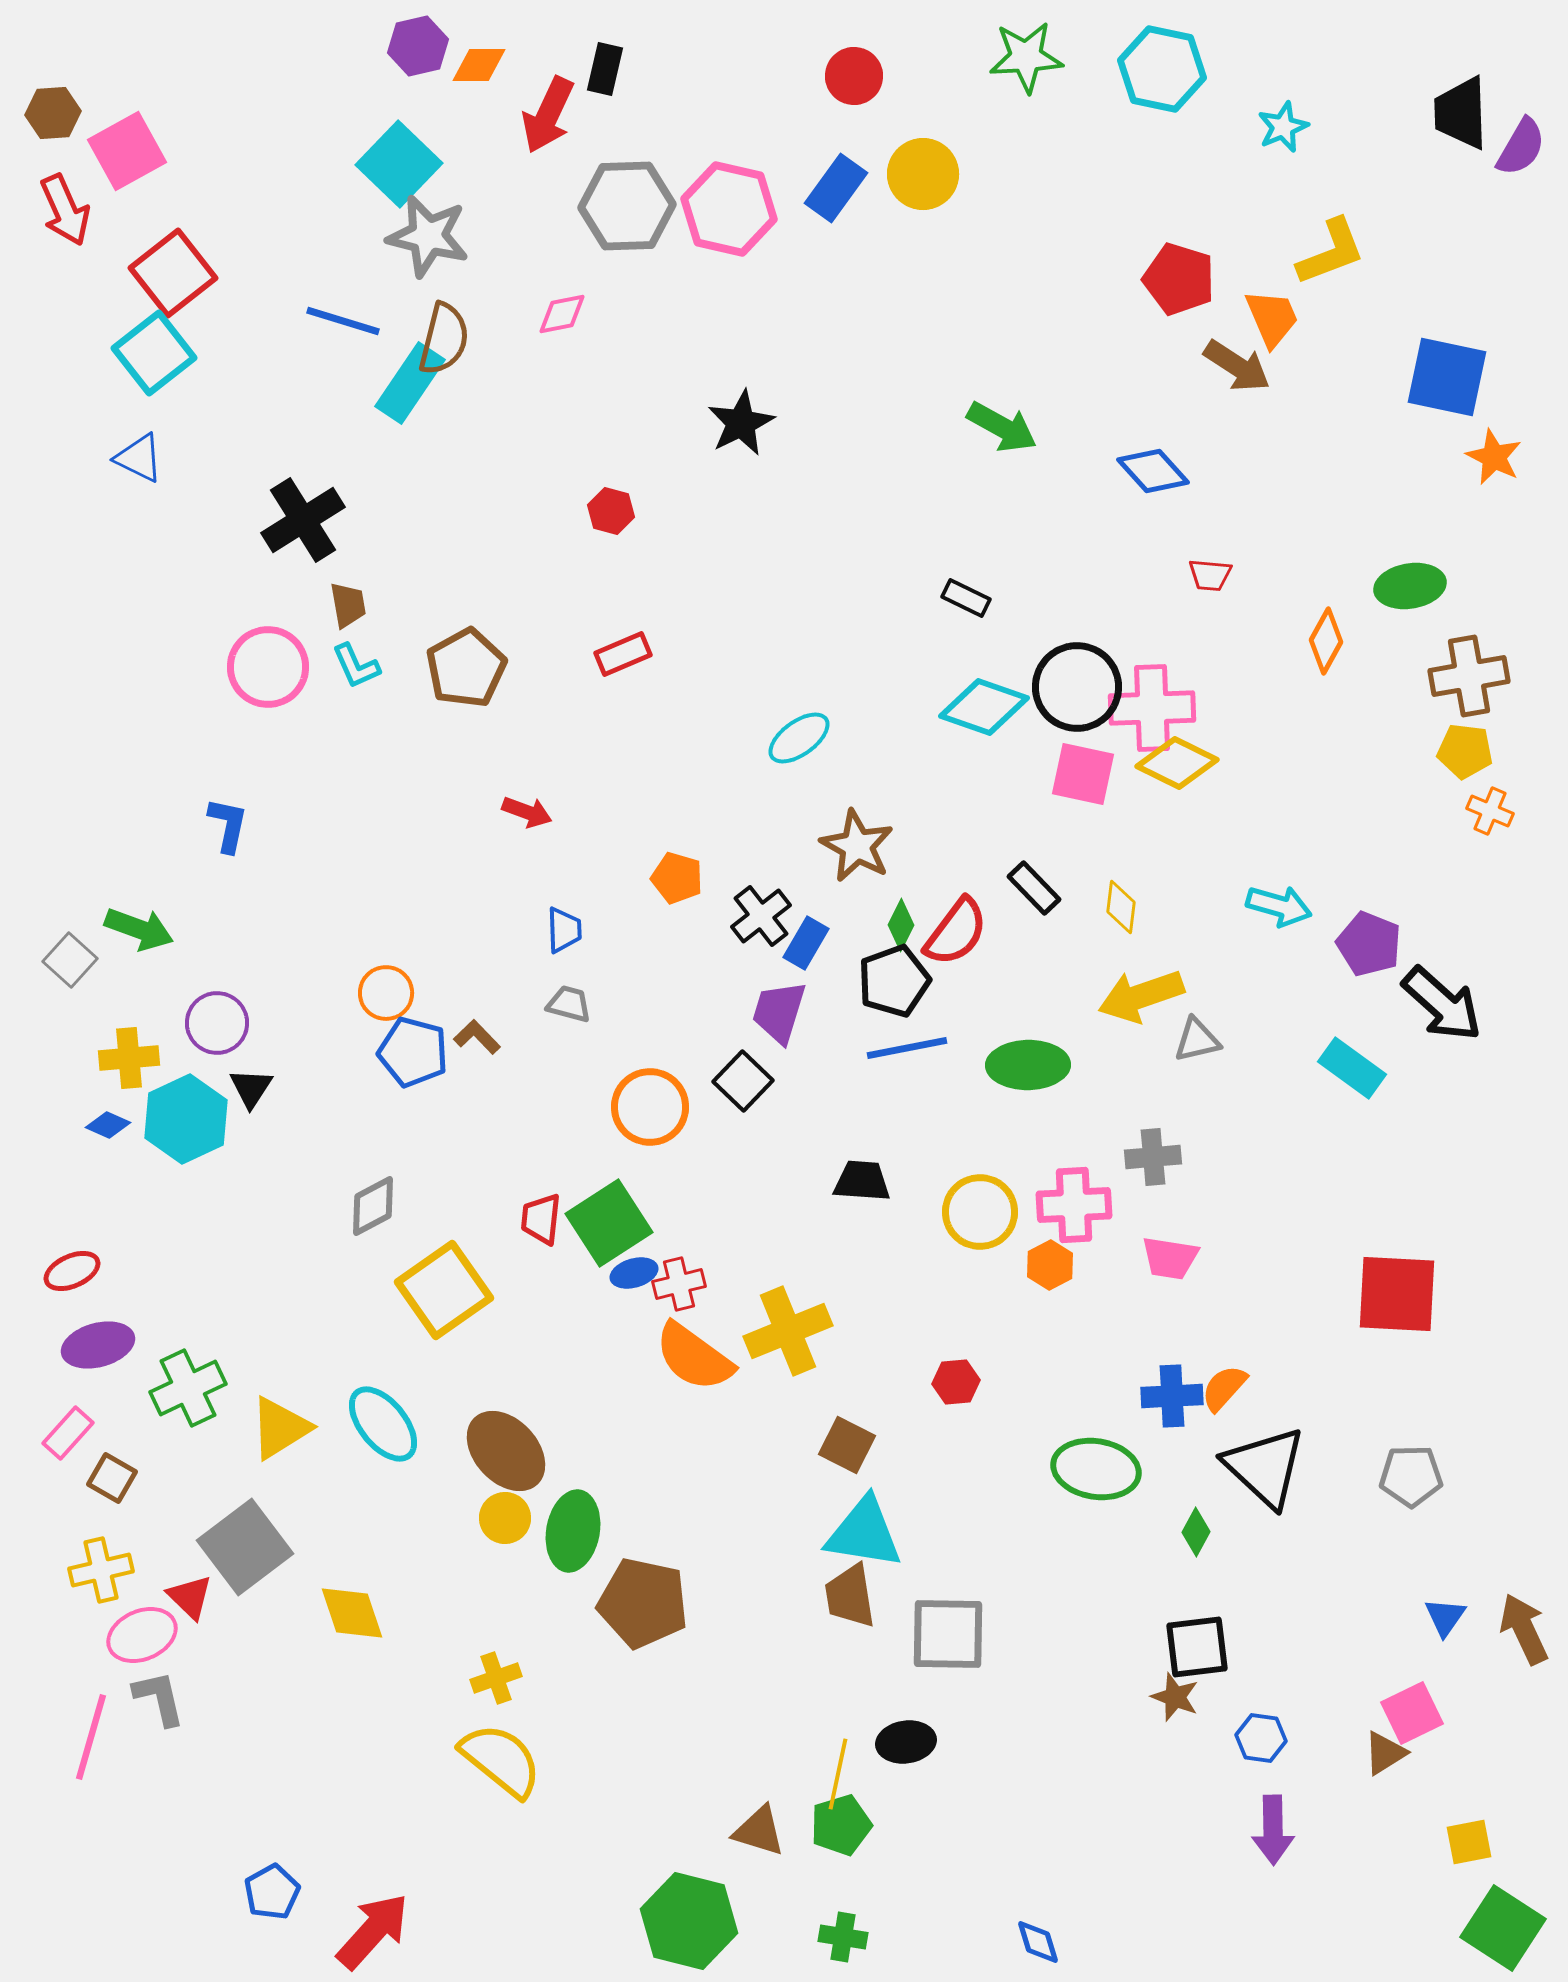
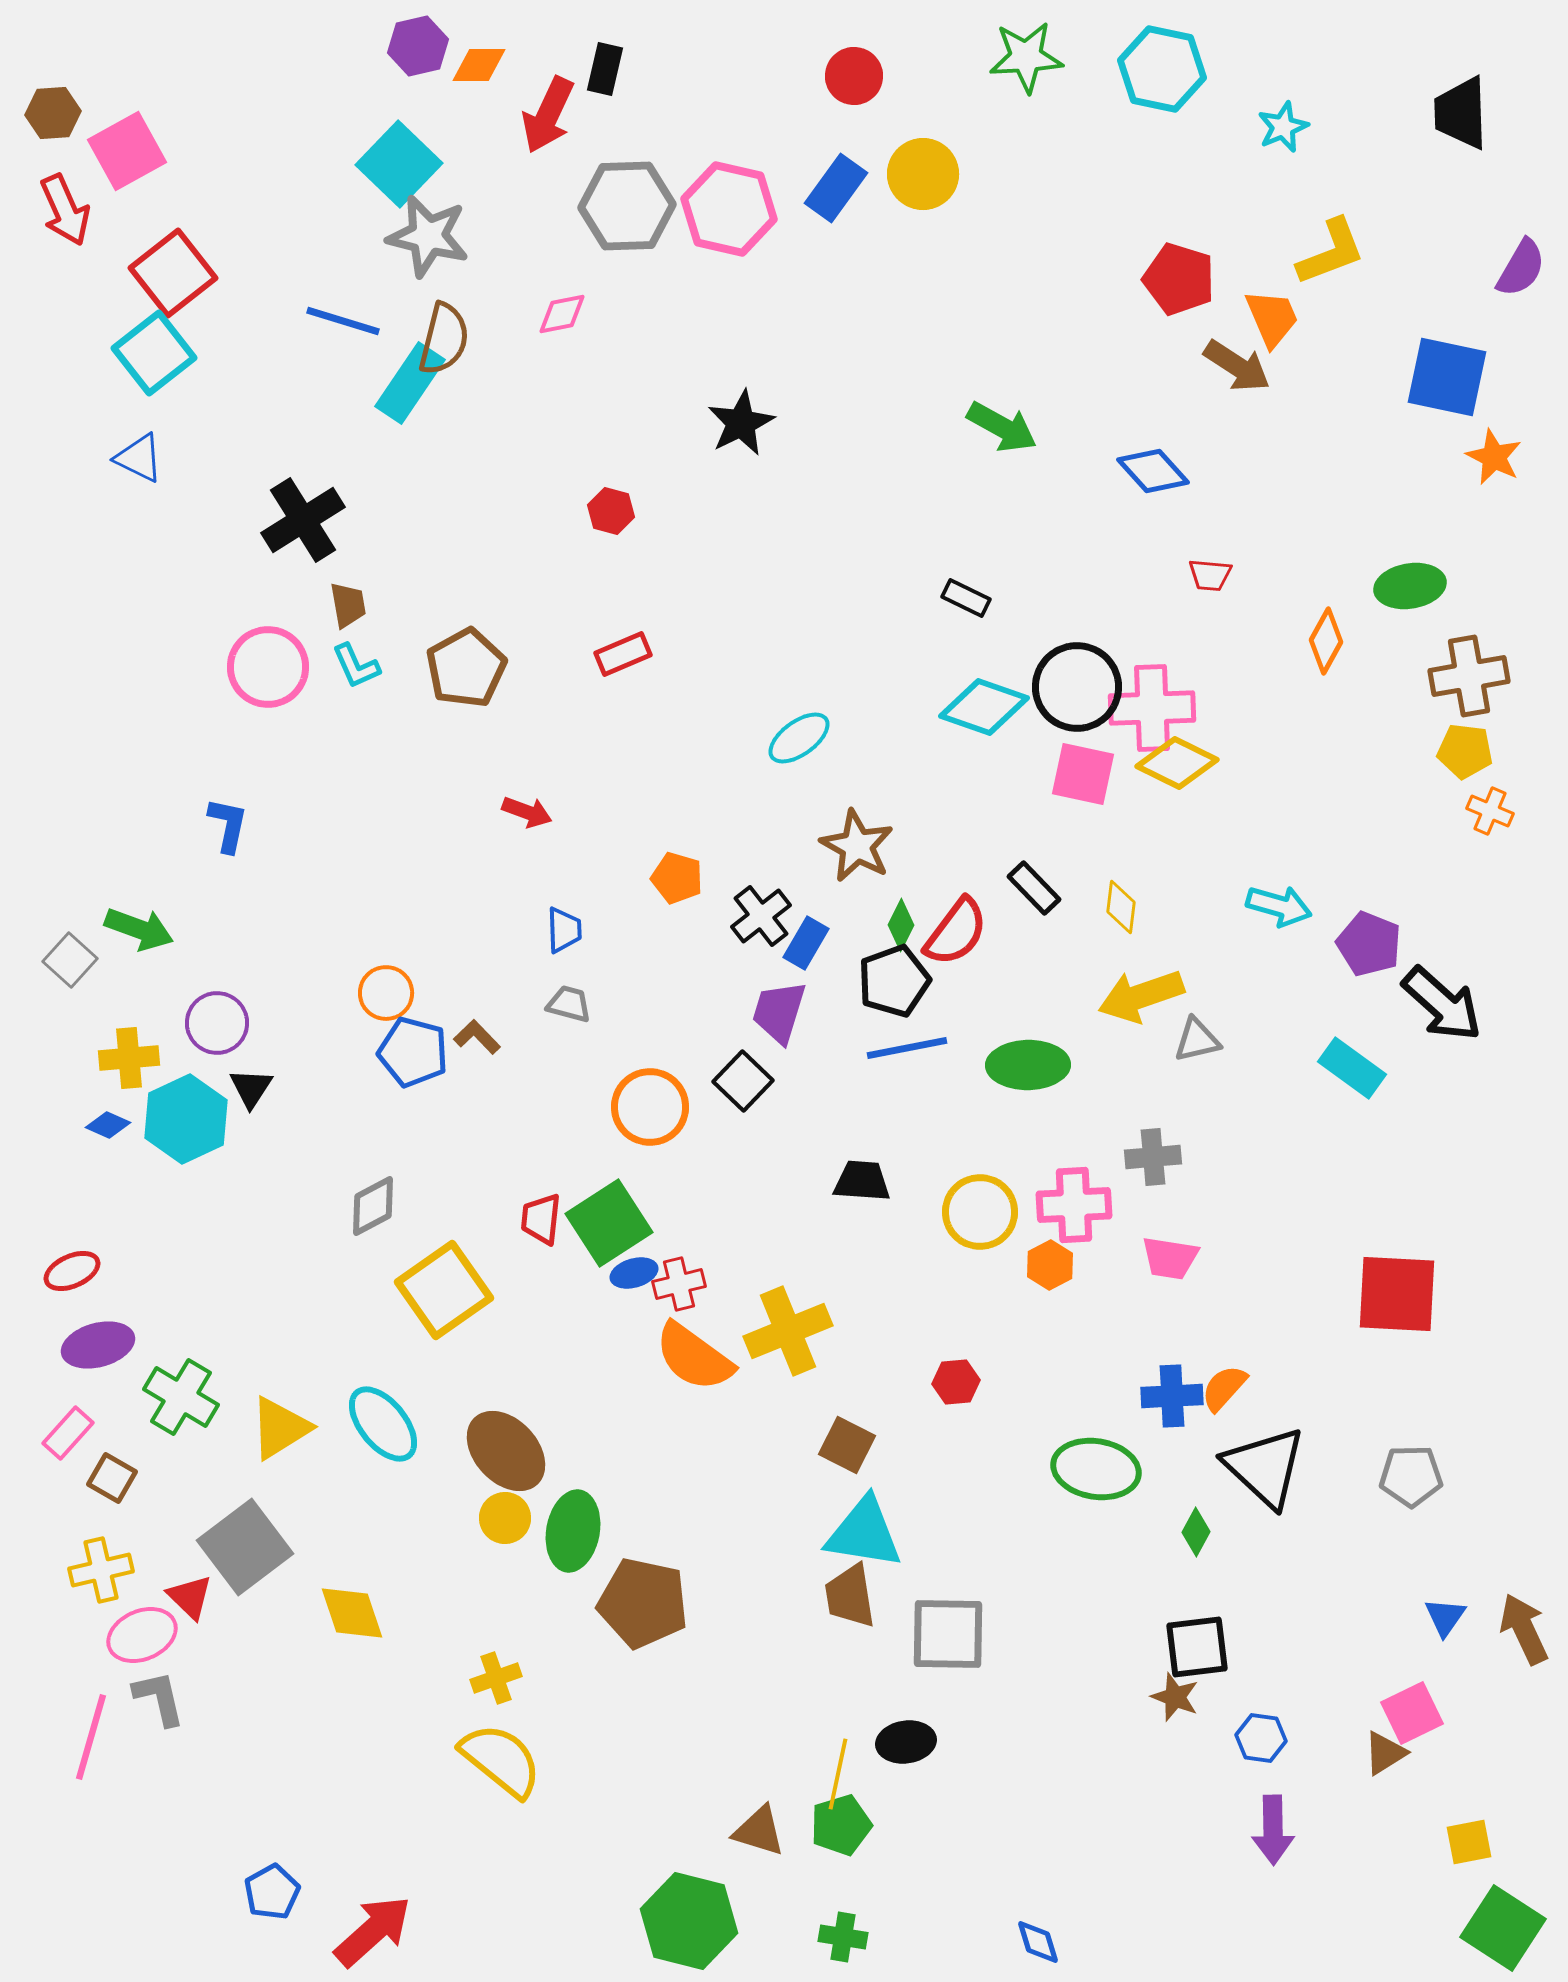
purple semicircle at (1521, 147): moved 121 px down
green cross at (188, 1388): moved 7 px left, 9 px down; rotated 34 degrees counterclockwise
red arrow at (373, 1931): rotated 6 degrees clockwise
